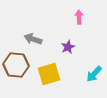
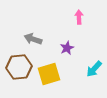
purple star: moved 1 px left, 1 px down
brown hexagon: moved 3 px right, 2 px down; rotated 10 degrees counterclockwise
cyan arrow: moved 5 px up
